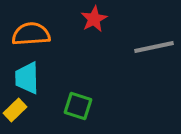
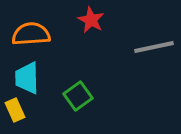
red star: moved 3 px left, 1 px down; rotated 16 degrees counterclockwise
green square: moved 10 px up; rotated 36 degrees clockwise
yellow rectangle: rotated 70 degrees counterclockwise
